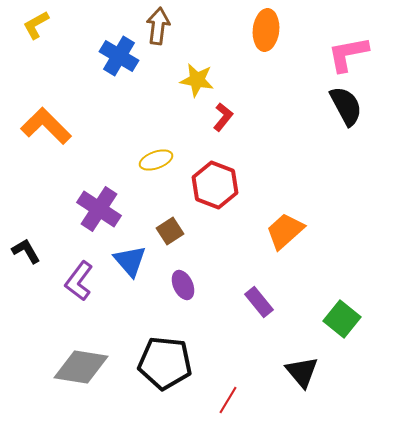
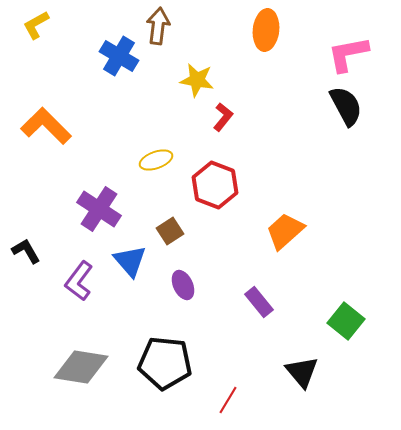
green square: moved 4 px right, 2 px down
